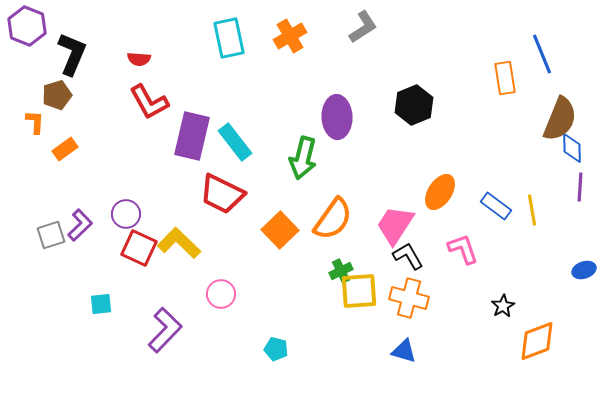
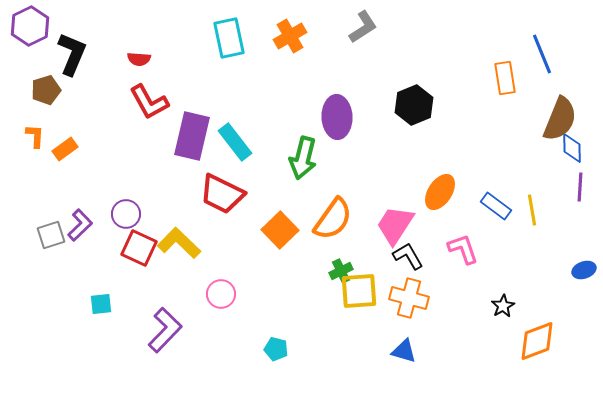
purple hexagon at (27, 26): moved 3 px right; rotated 12 degrees clockwise
brown pentagon at (57, 95): moved 11 px left, 5 px up
orange L-shape at (35, 122): moved 14 px down
